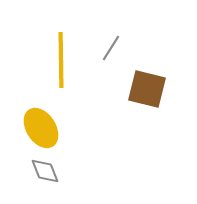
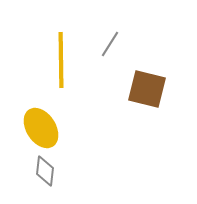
gray line: moved 1 px left, 4 px up
gray diamond: rotated 28 degrees clockwise
